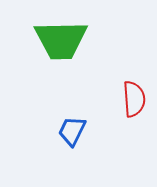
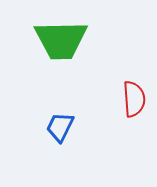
blue trapezoid: moved 12 px left, 4 px up
